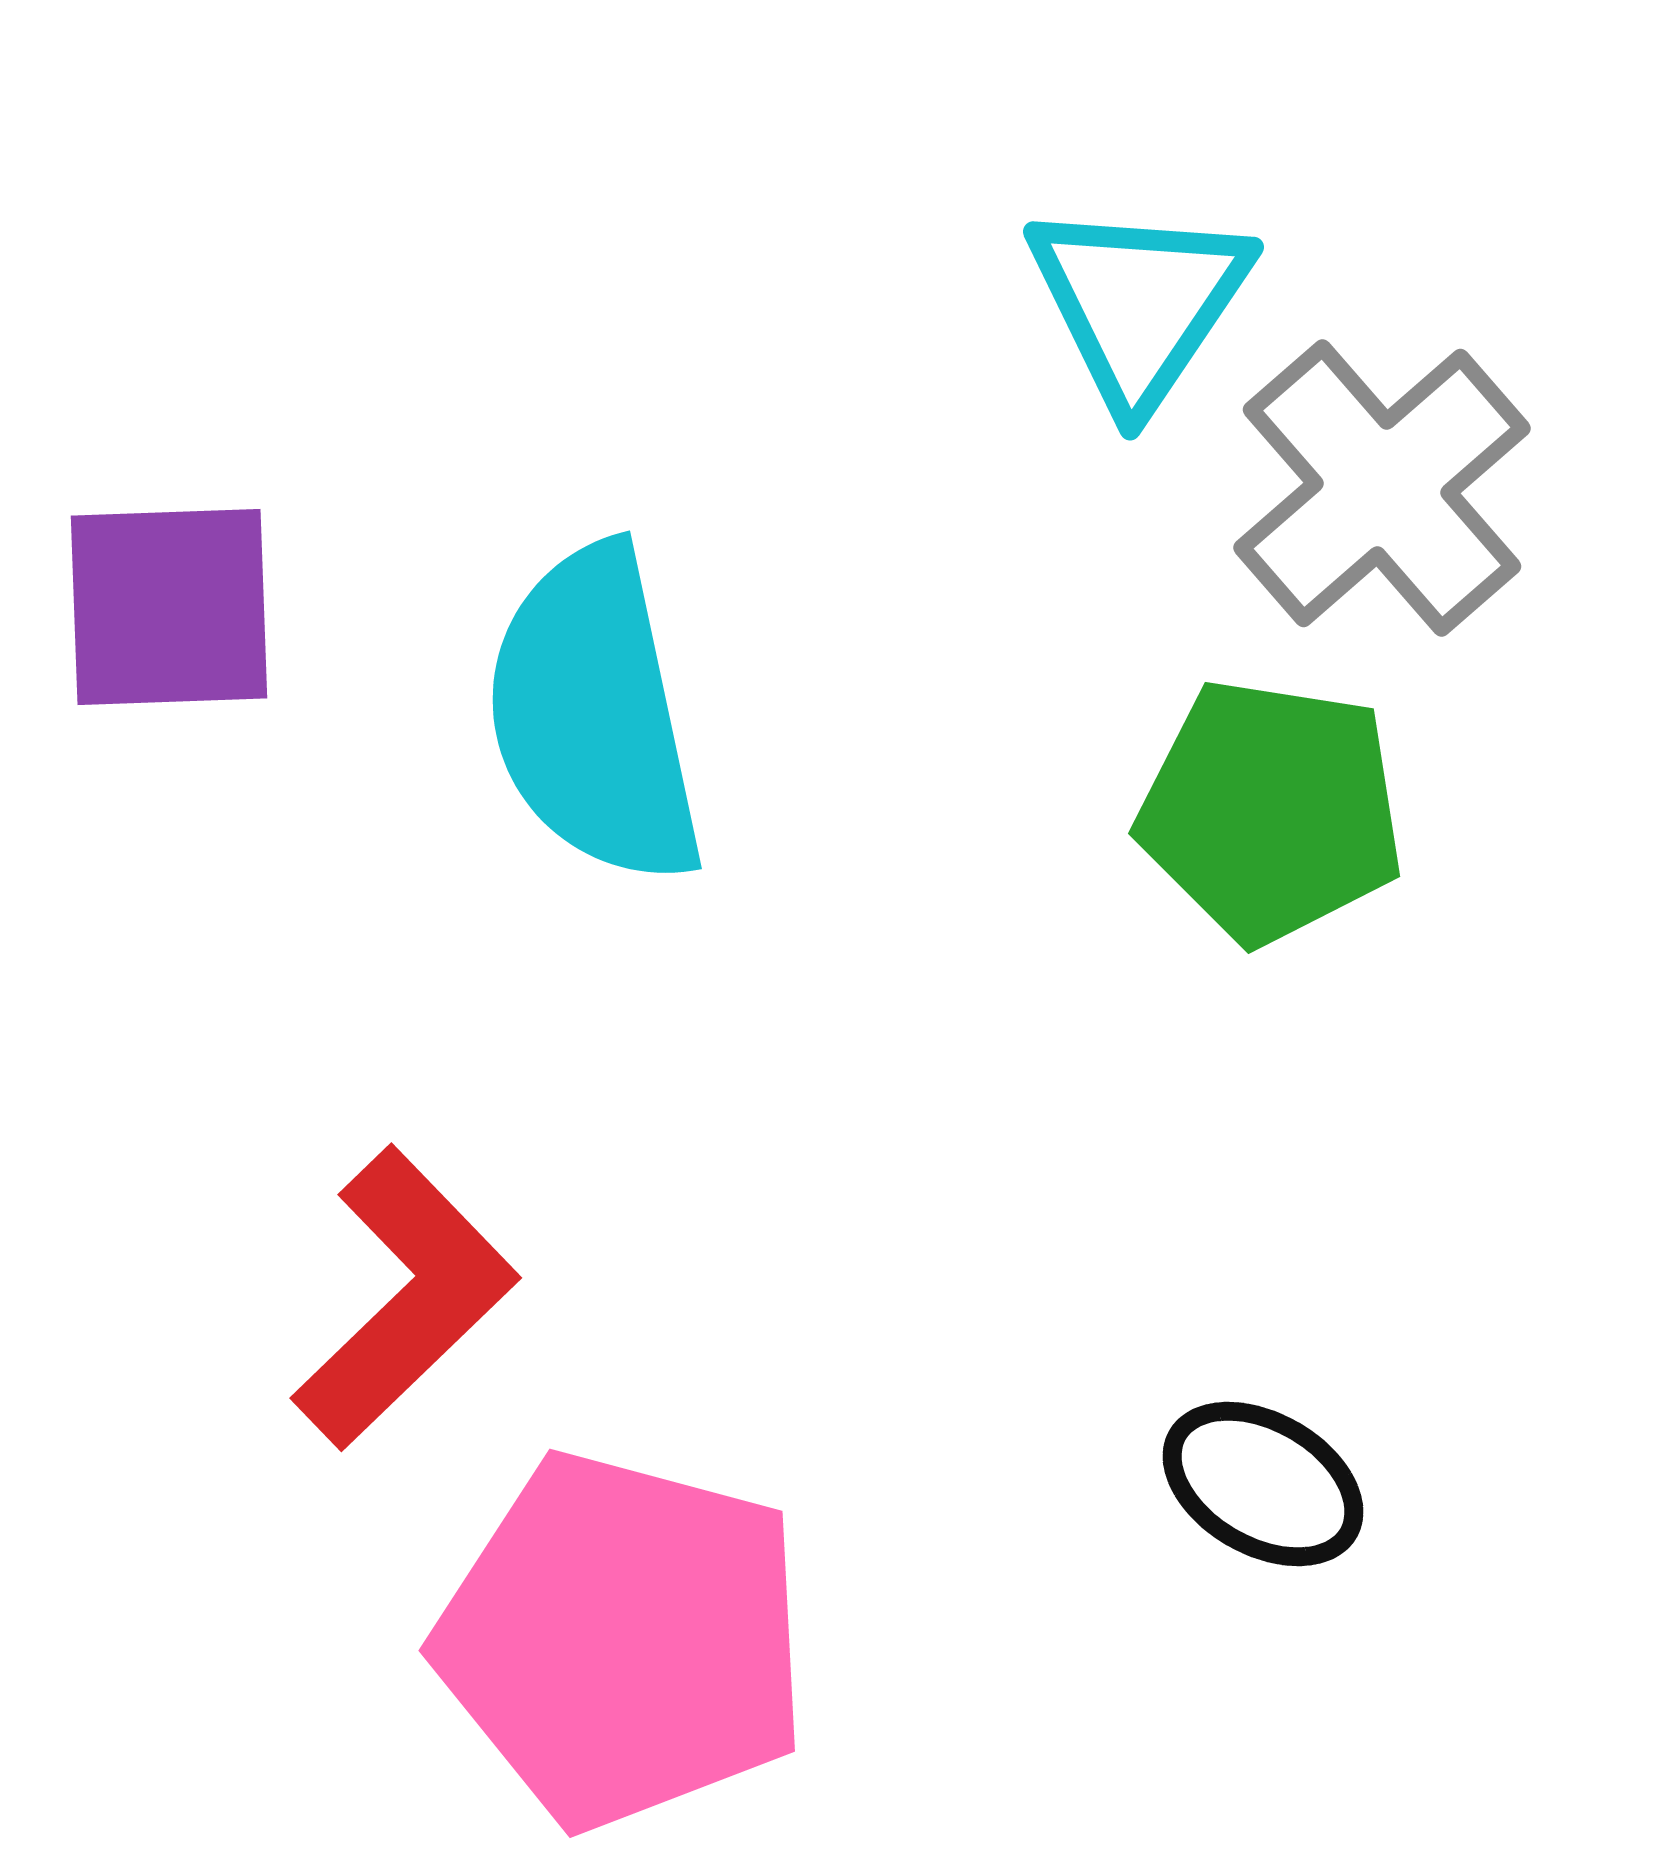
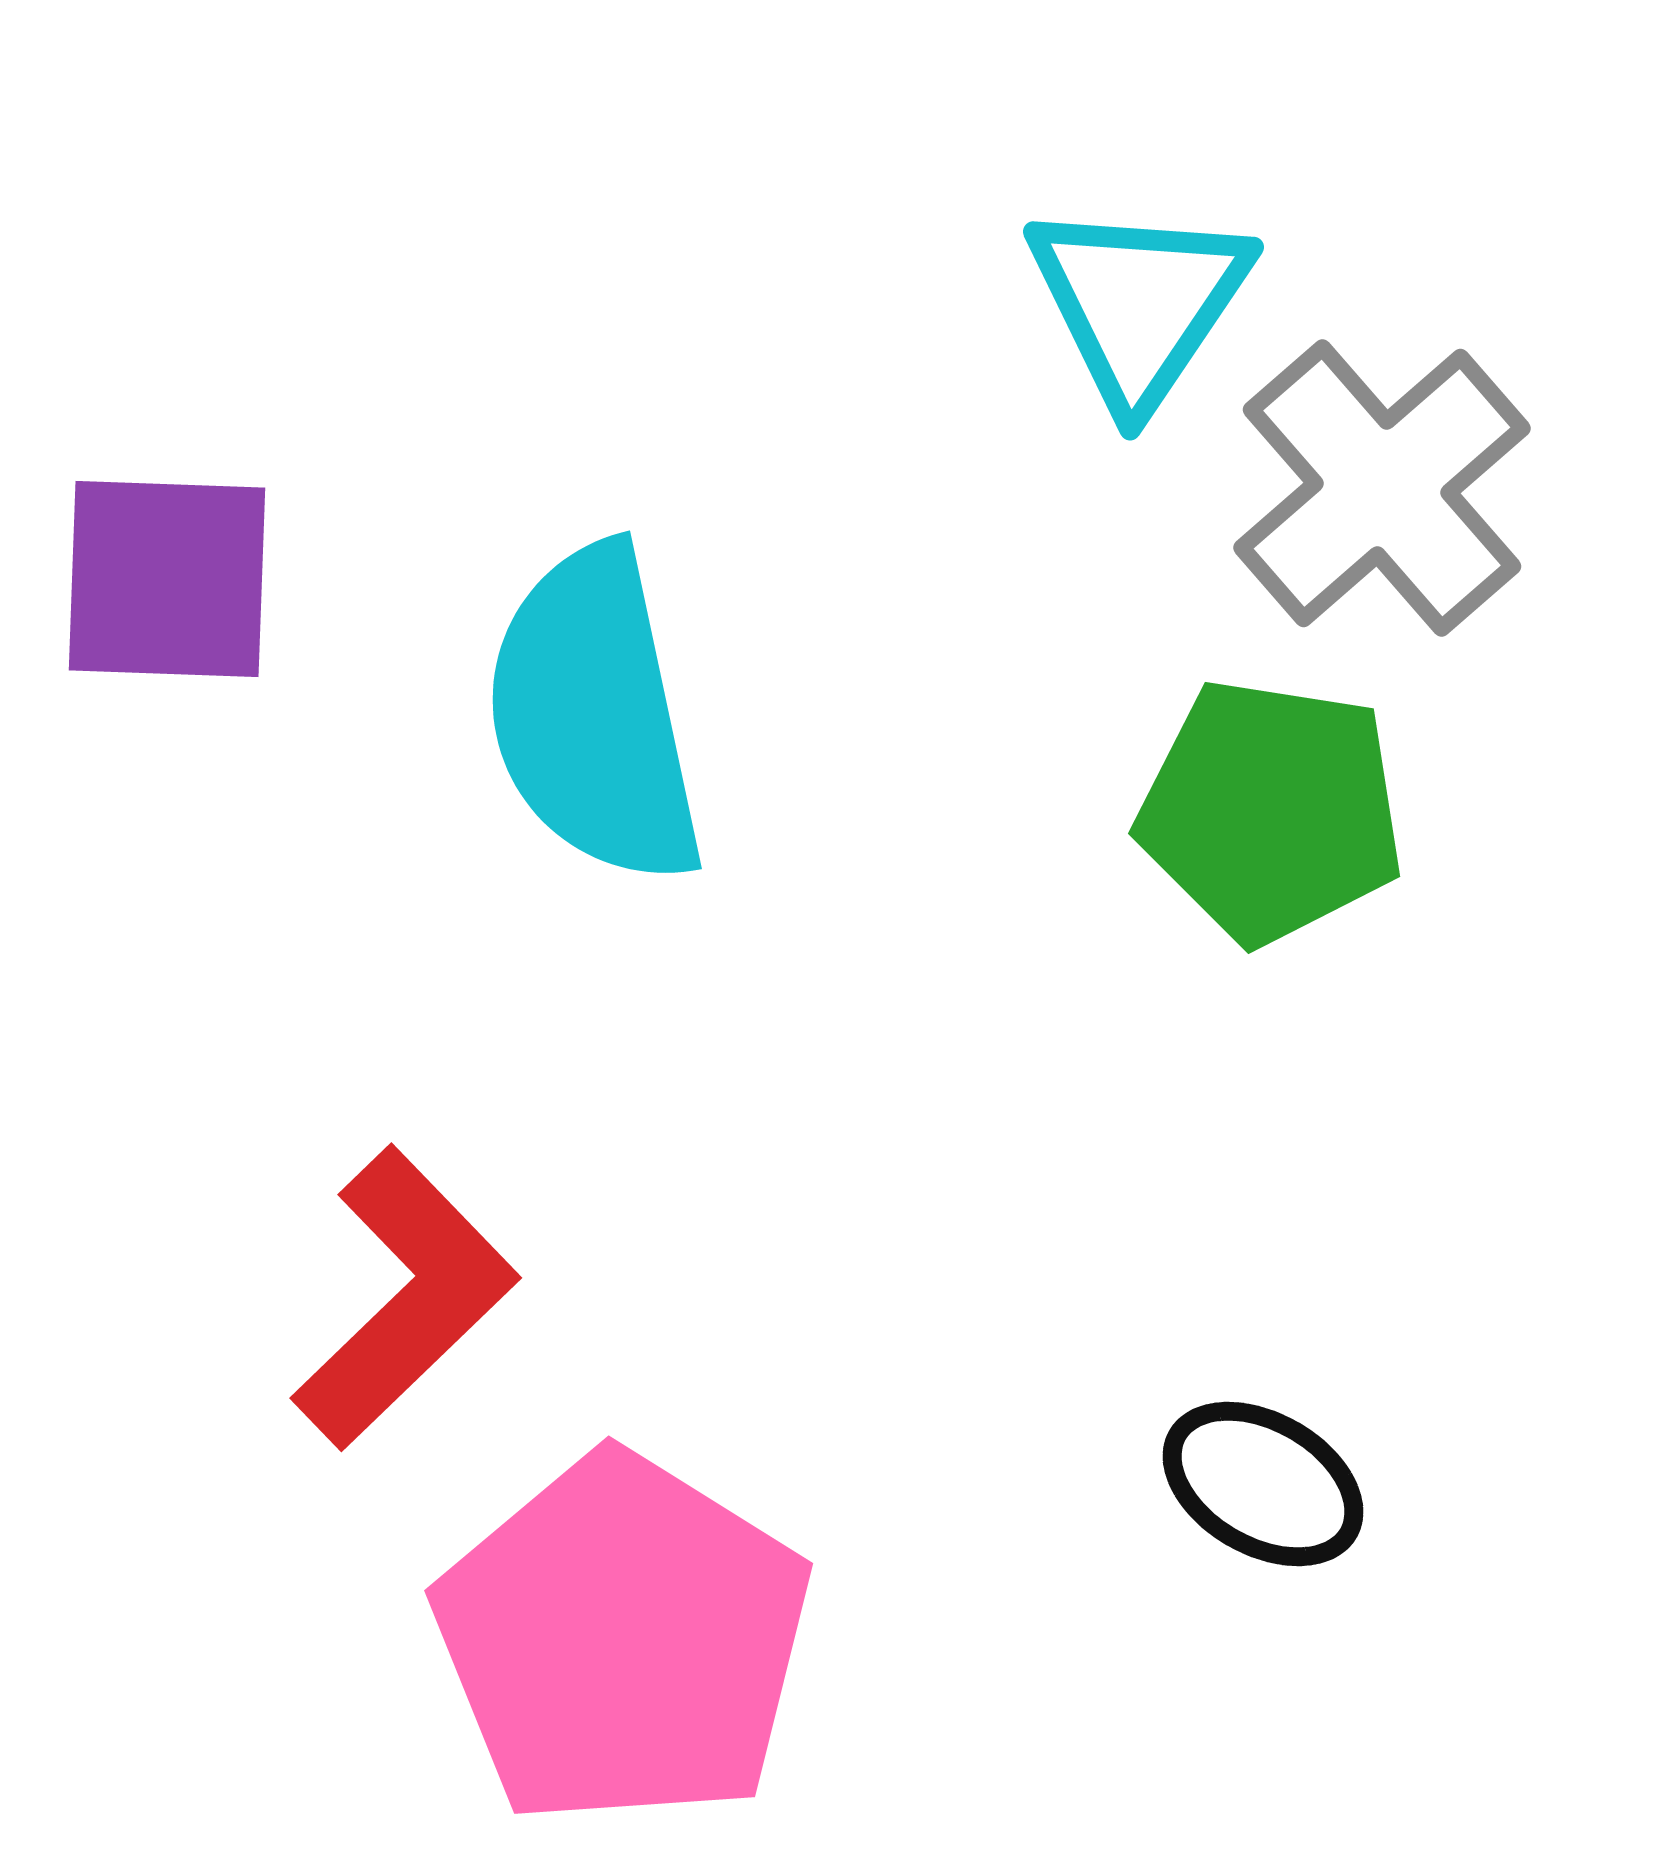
purple square: moved 2 px left, 28 px up; rotated 4 degrees clockwise
pink pentagon: rotated 17 degrees clockwise
